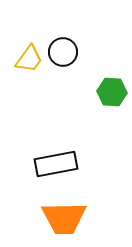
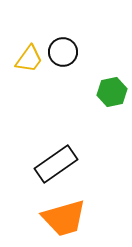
green hexagon: rotated 16 degrees counterclockwise
black rectangle: rotated 24 degrees counterclockwise
orange trapezoid: rotated 15 degrees counterclockwise
